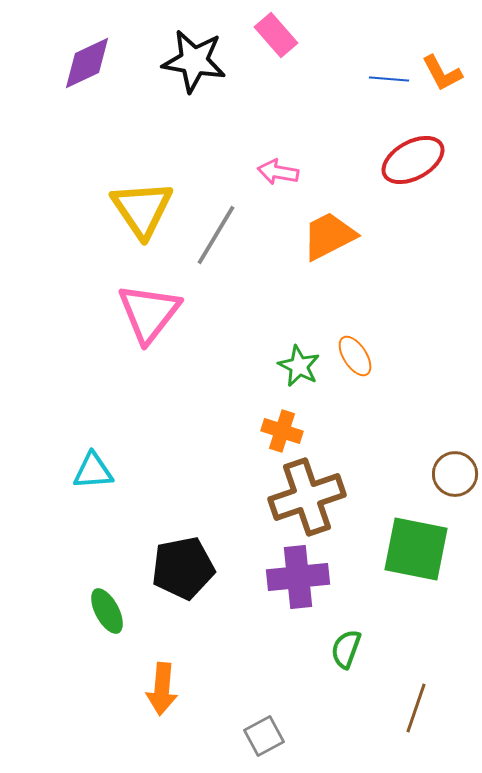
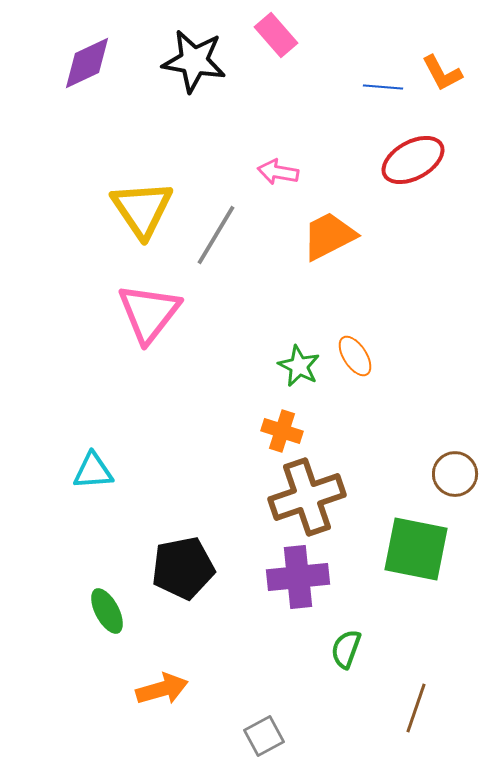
blue line: moved 6 px left, 8 px down
orange arrow: rotated 111 degrees counterclockwise
